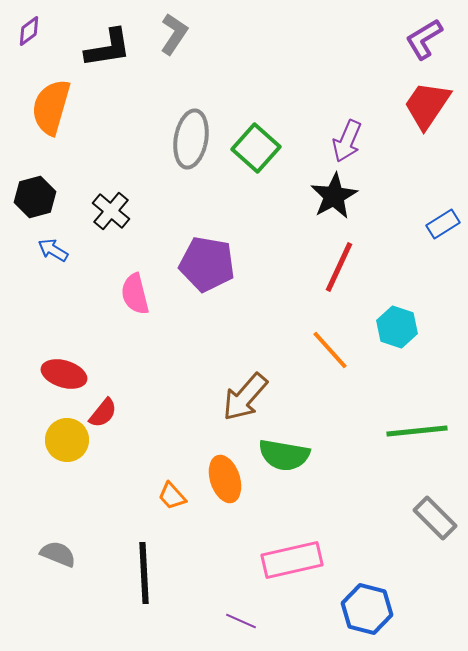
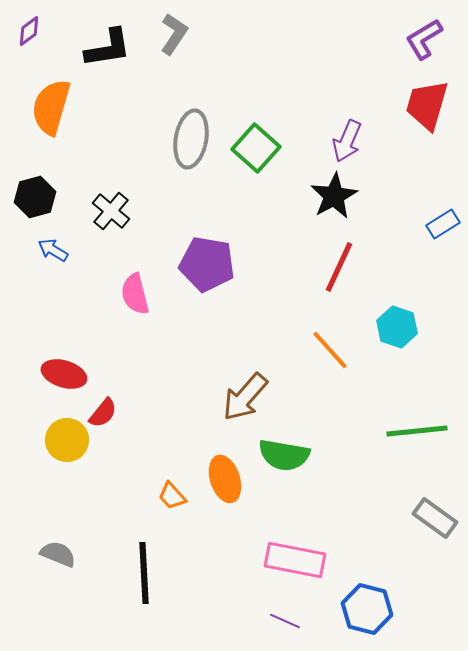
red trapezoid: rotated 18 degrees counterclockwise
gray rectangle: rotated 9 degrees counterclockwise
pink rectangle: moved 3 px right; rotated 24 degrees clockwise
purple line: moved 44 px right
